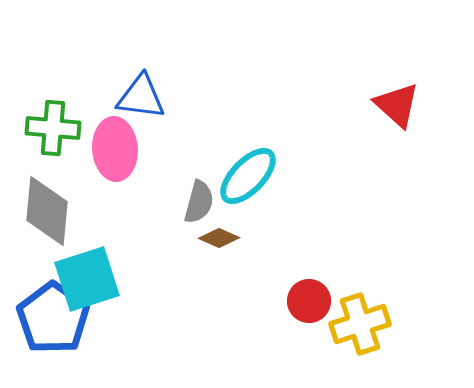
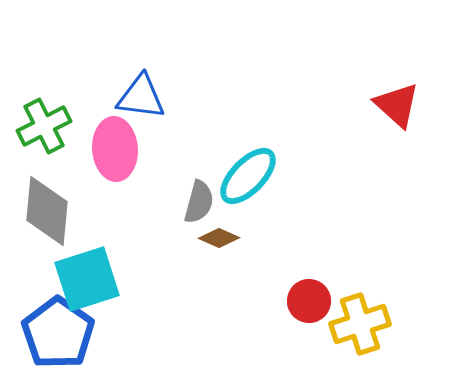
green cross: moved 9 px left, 2 px up; rotated 32 degrees counterclockwise
blue pentagon: moved 5 px right, 15 px down
